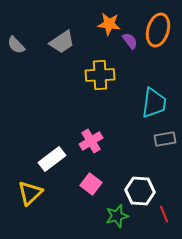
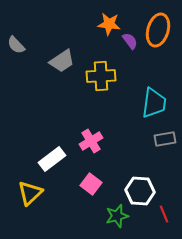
gray trapezoid: moved 19 px down
yellow cross: moved 1 px right, 1 px down
